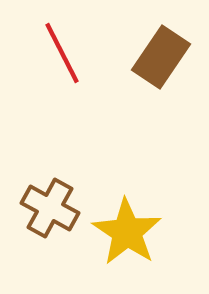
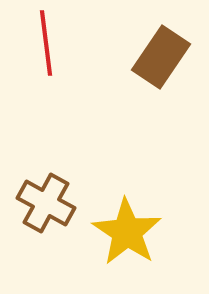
red line: moved 16 px left, 10 px up; rotated 20 degrees clockwise
brown cross: moved 4 px left, 5 px up
